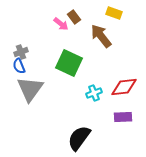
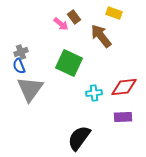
cyan cross: rotated 14 degrees clockwise
